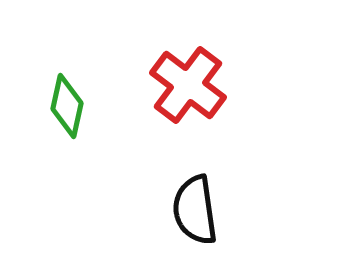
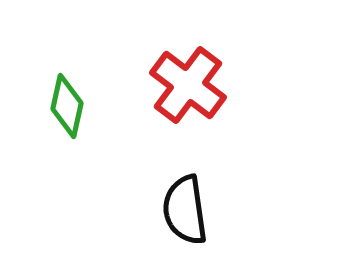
black semicircle: moved 10 px left
